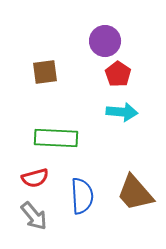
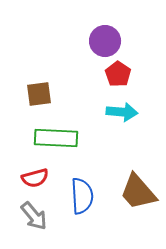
brown square: moved 6 px left, 22 px down
brown trapezoid: moved 3 px right, 1 px up
